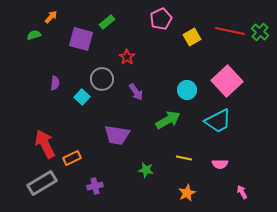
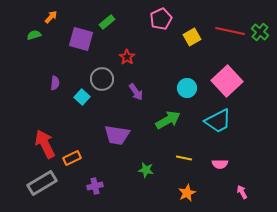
cyan circle: moved 2 px up
